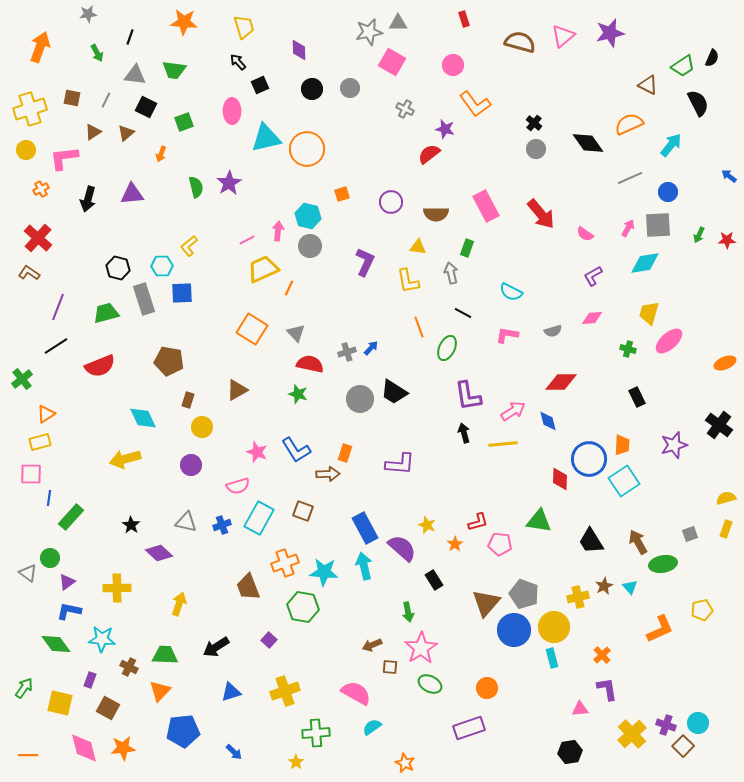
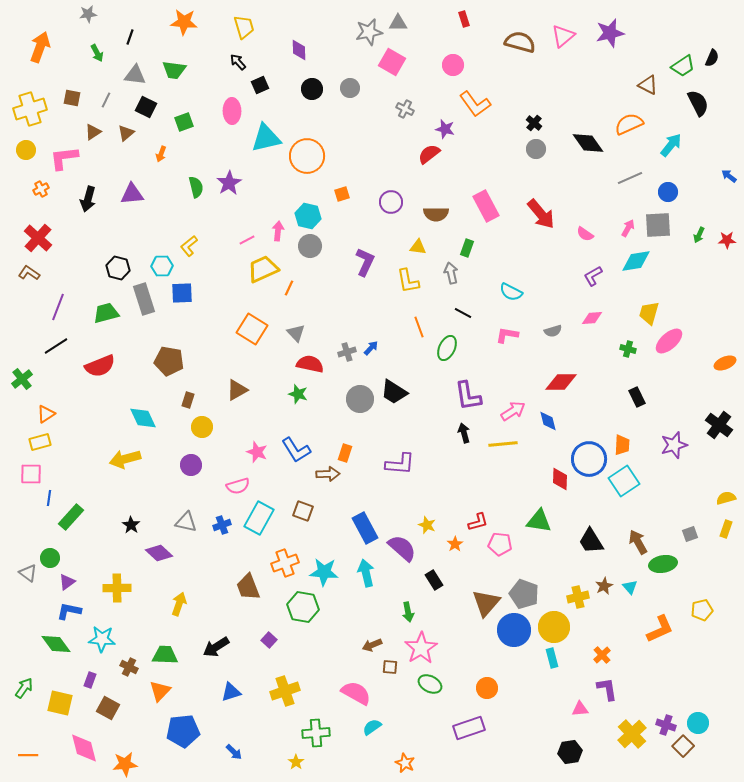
orange circle at (307, 149): moved 7 px down
cyan diamond at (645, 263): moved 9 px left, 2 px up
cyan arrow at (364, 566): moved 2 px right, 7 px down
orange star at (123, 748): moved 2 px right, 16 px down
